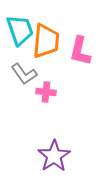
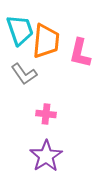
pink L-shape: moved 2 px down
pink cross: moved 22 px down
purple star: moved 8 px left
